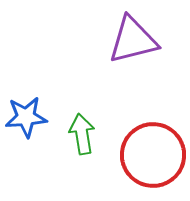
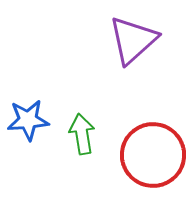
purple triangle: rotated 28 degrees counterclockwise
blue star: moved 2 px right, 3 px down
